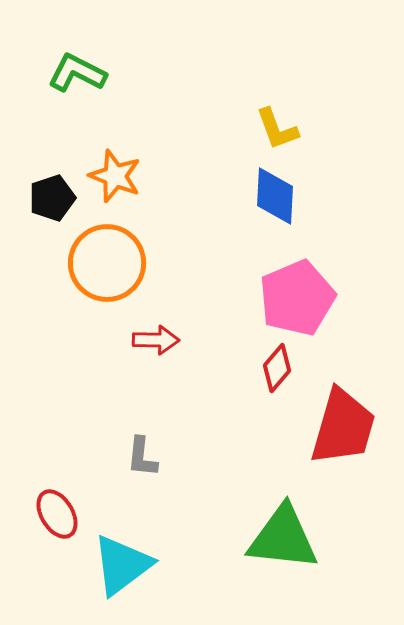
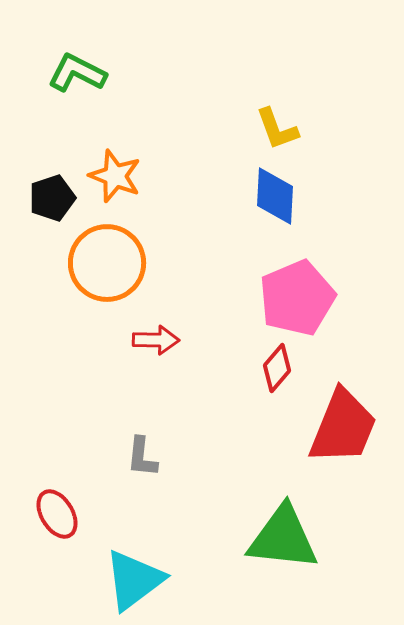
red trapezoid: rotated 6 degrees clockwise
cyan triangle: moved 12 px right, 15 px down
